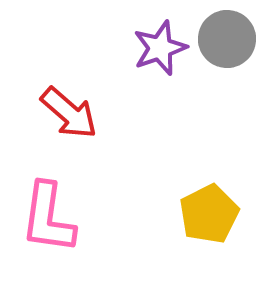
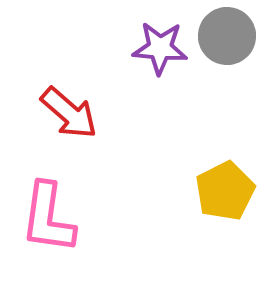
gray circle: moved 3 px up
purple star: rotated 24 degrees clockwise
yellow pentagon: moved 16 px right, 23 px up
